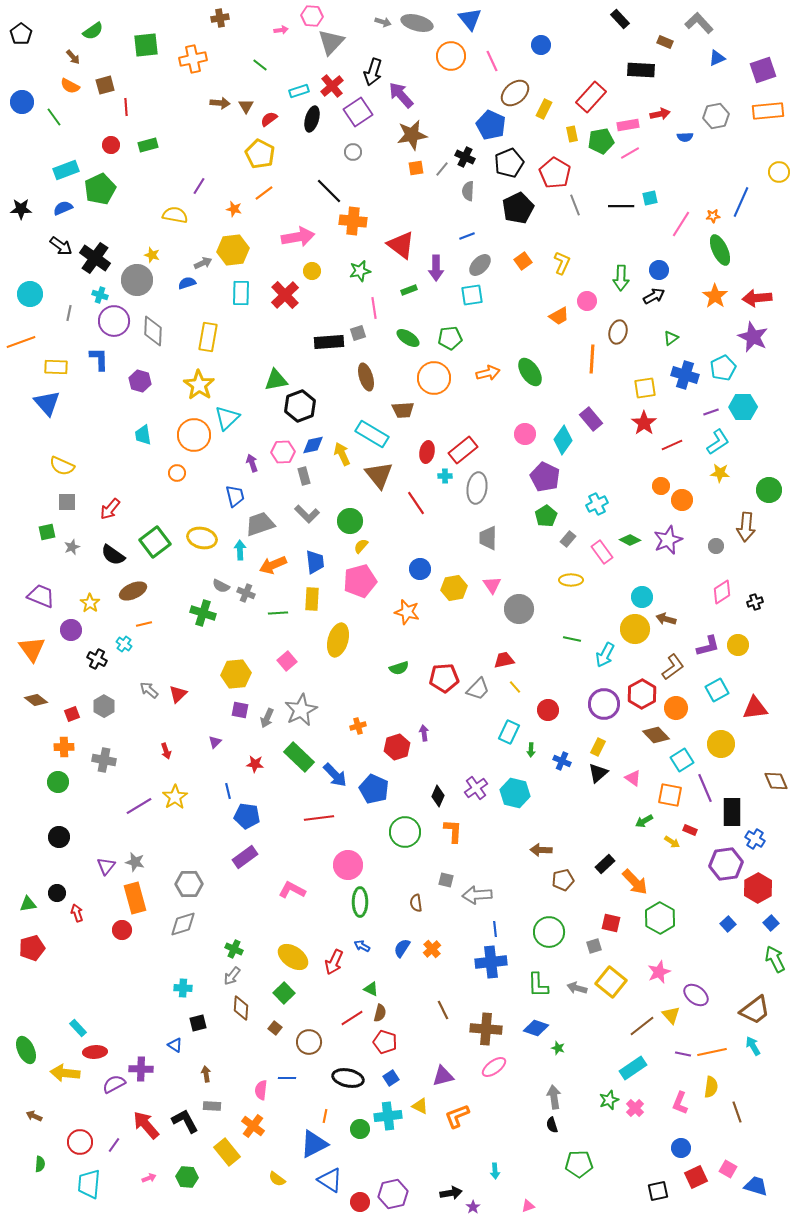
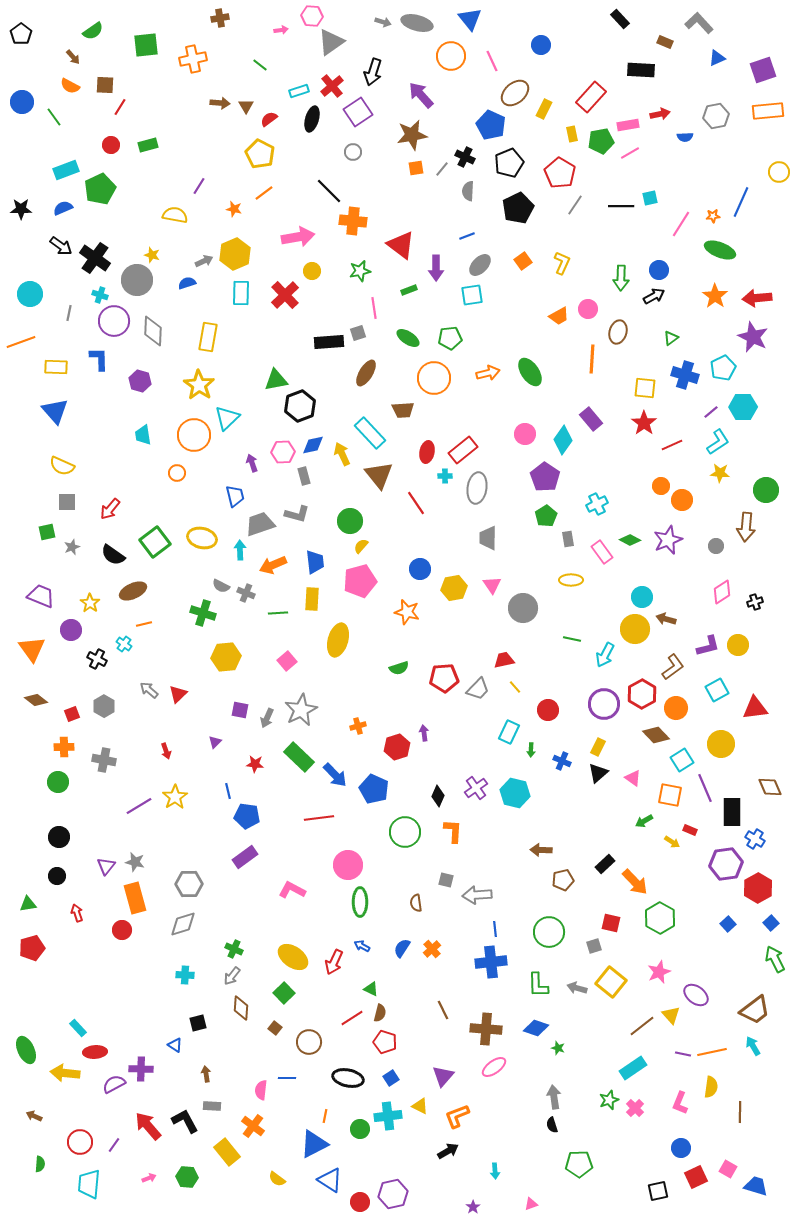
gray triangle at (331, 42): rotated 12 degrees clockwise
brown square at (105, 85): rotated 18 degrees clockwise
purple arrow at (401, 95): moved 20 px right
red line at (126, 107): moved 6 px left; rotated 36 degrees clockwise
red pentagon at (555, 173): moved 5 px right
gray line at (575, 205): rotated 55 degrees clockwise
yellow hexagon at (233, 250): moved 2 px right, 4 px down; rotated 16 degrees counterclockwise
green ellipse at (720, 250): rotated 44 degrees counterclockwise
gray arrow at (203, 263): moved 1 px right, 2 px up
pink circle at (587, 301): moved 1 px right, 8 px down
brown ellipse at (366, 377): moved 4 px up; rotated 48 degrees clockwise
yellow square at (645, 388): rotated 15 degrees clockwise
blue triangle at (47, 403): moved 8 px right, 8 px down
purple line at (711, 412): rotated 21 degrees counterclockwise
cyan rectangle at (372, 434): moved 2 px left, 1 px up; rotated 16 degrees clockwise
purple pentagon at (545, 477): rotated 8 degrees clockwise
green circle at (769, 490): moved 3 px left
gray L-shape at (307, 514): moved 10 px left; rotated 30 degrees counterclockwise
gray rectangle at (568, 539): rotated 49 degrees counterclockwise
gray circle at (519, 609): moved 4 px right, 1 px up
yellow hexagon at (236, 674): moved 10 px left, 17 px up
brown diamond at (776, 781): moved 6 px left, 6 px down
black circle at (57, 893): moved 17 px up
cyan cross at (183, 988): moved 2 px right, 13 px up
purple triangle at (443, 1076): rotated 35 degrees counterclockwise
brown line at (737, 1112): moved 3 px right; rotated 20 degrees clockwise
red arrow at (146, 1125): moved 2 px right, 1 px down
black arrow at (451, 1193): moved 3 px left, 42 px up; rotated 20 degrees counterclockwise
pink triangle at (528, 1206): moved 3 px right, 2 px up
